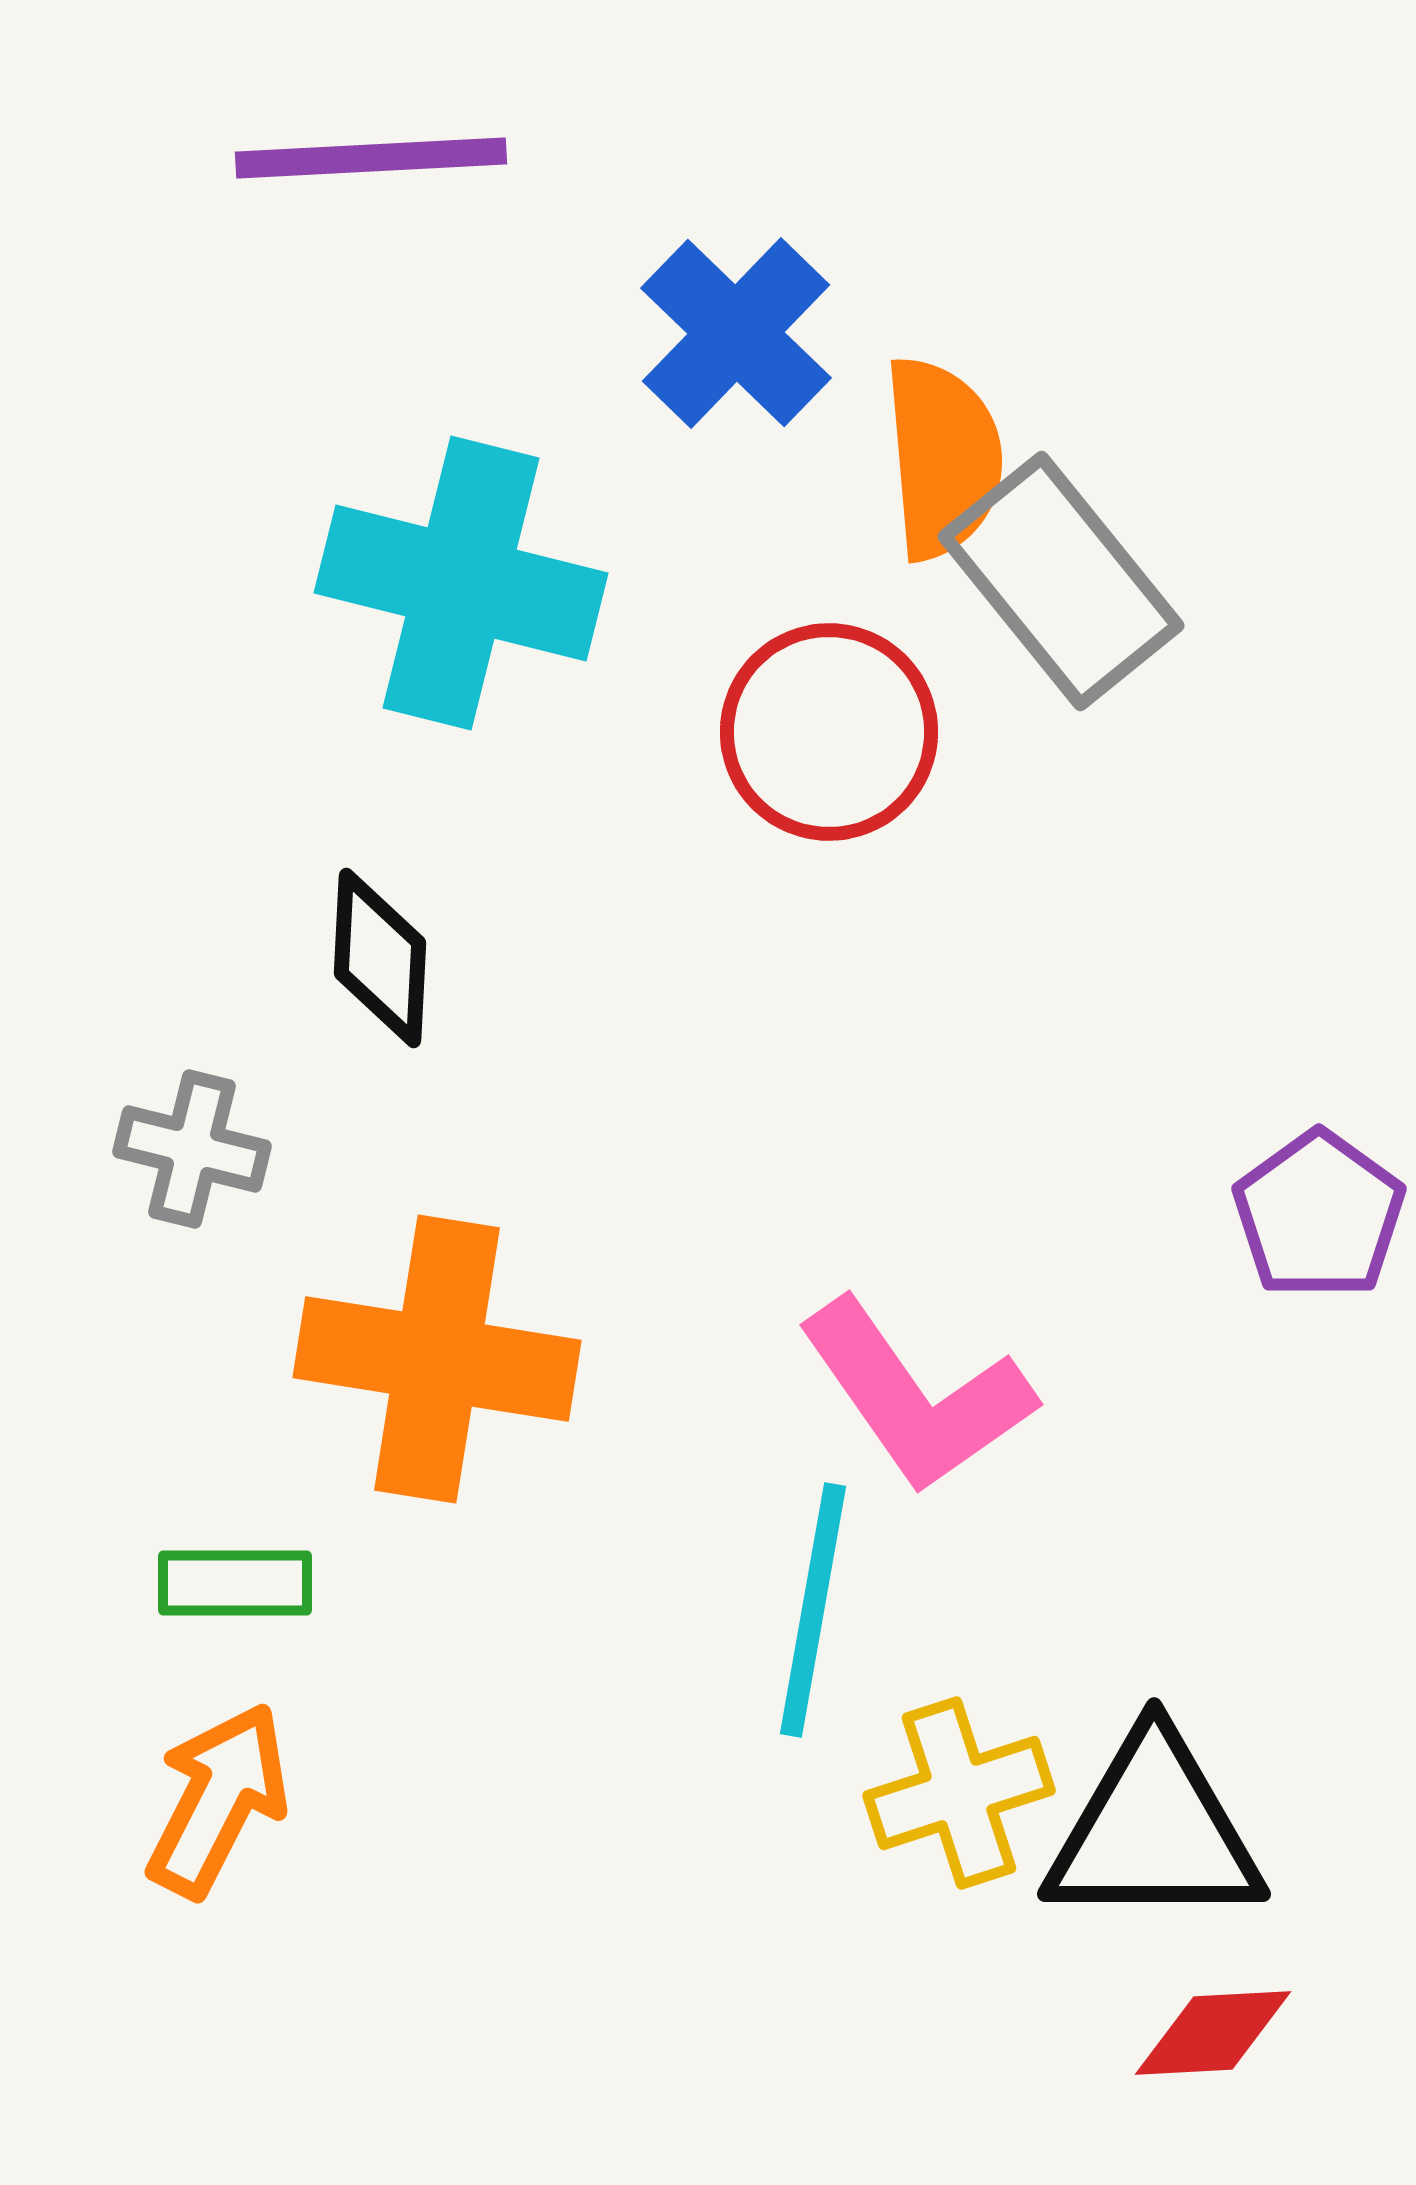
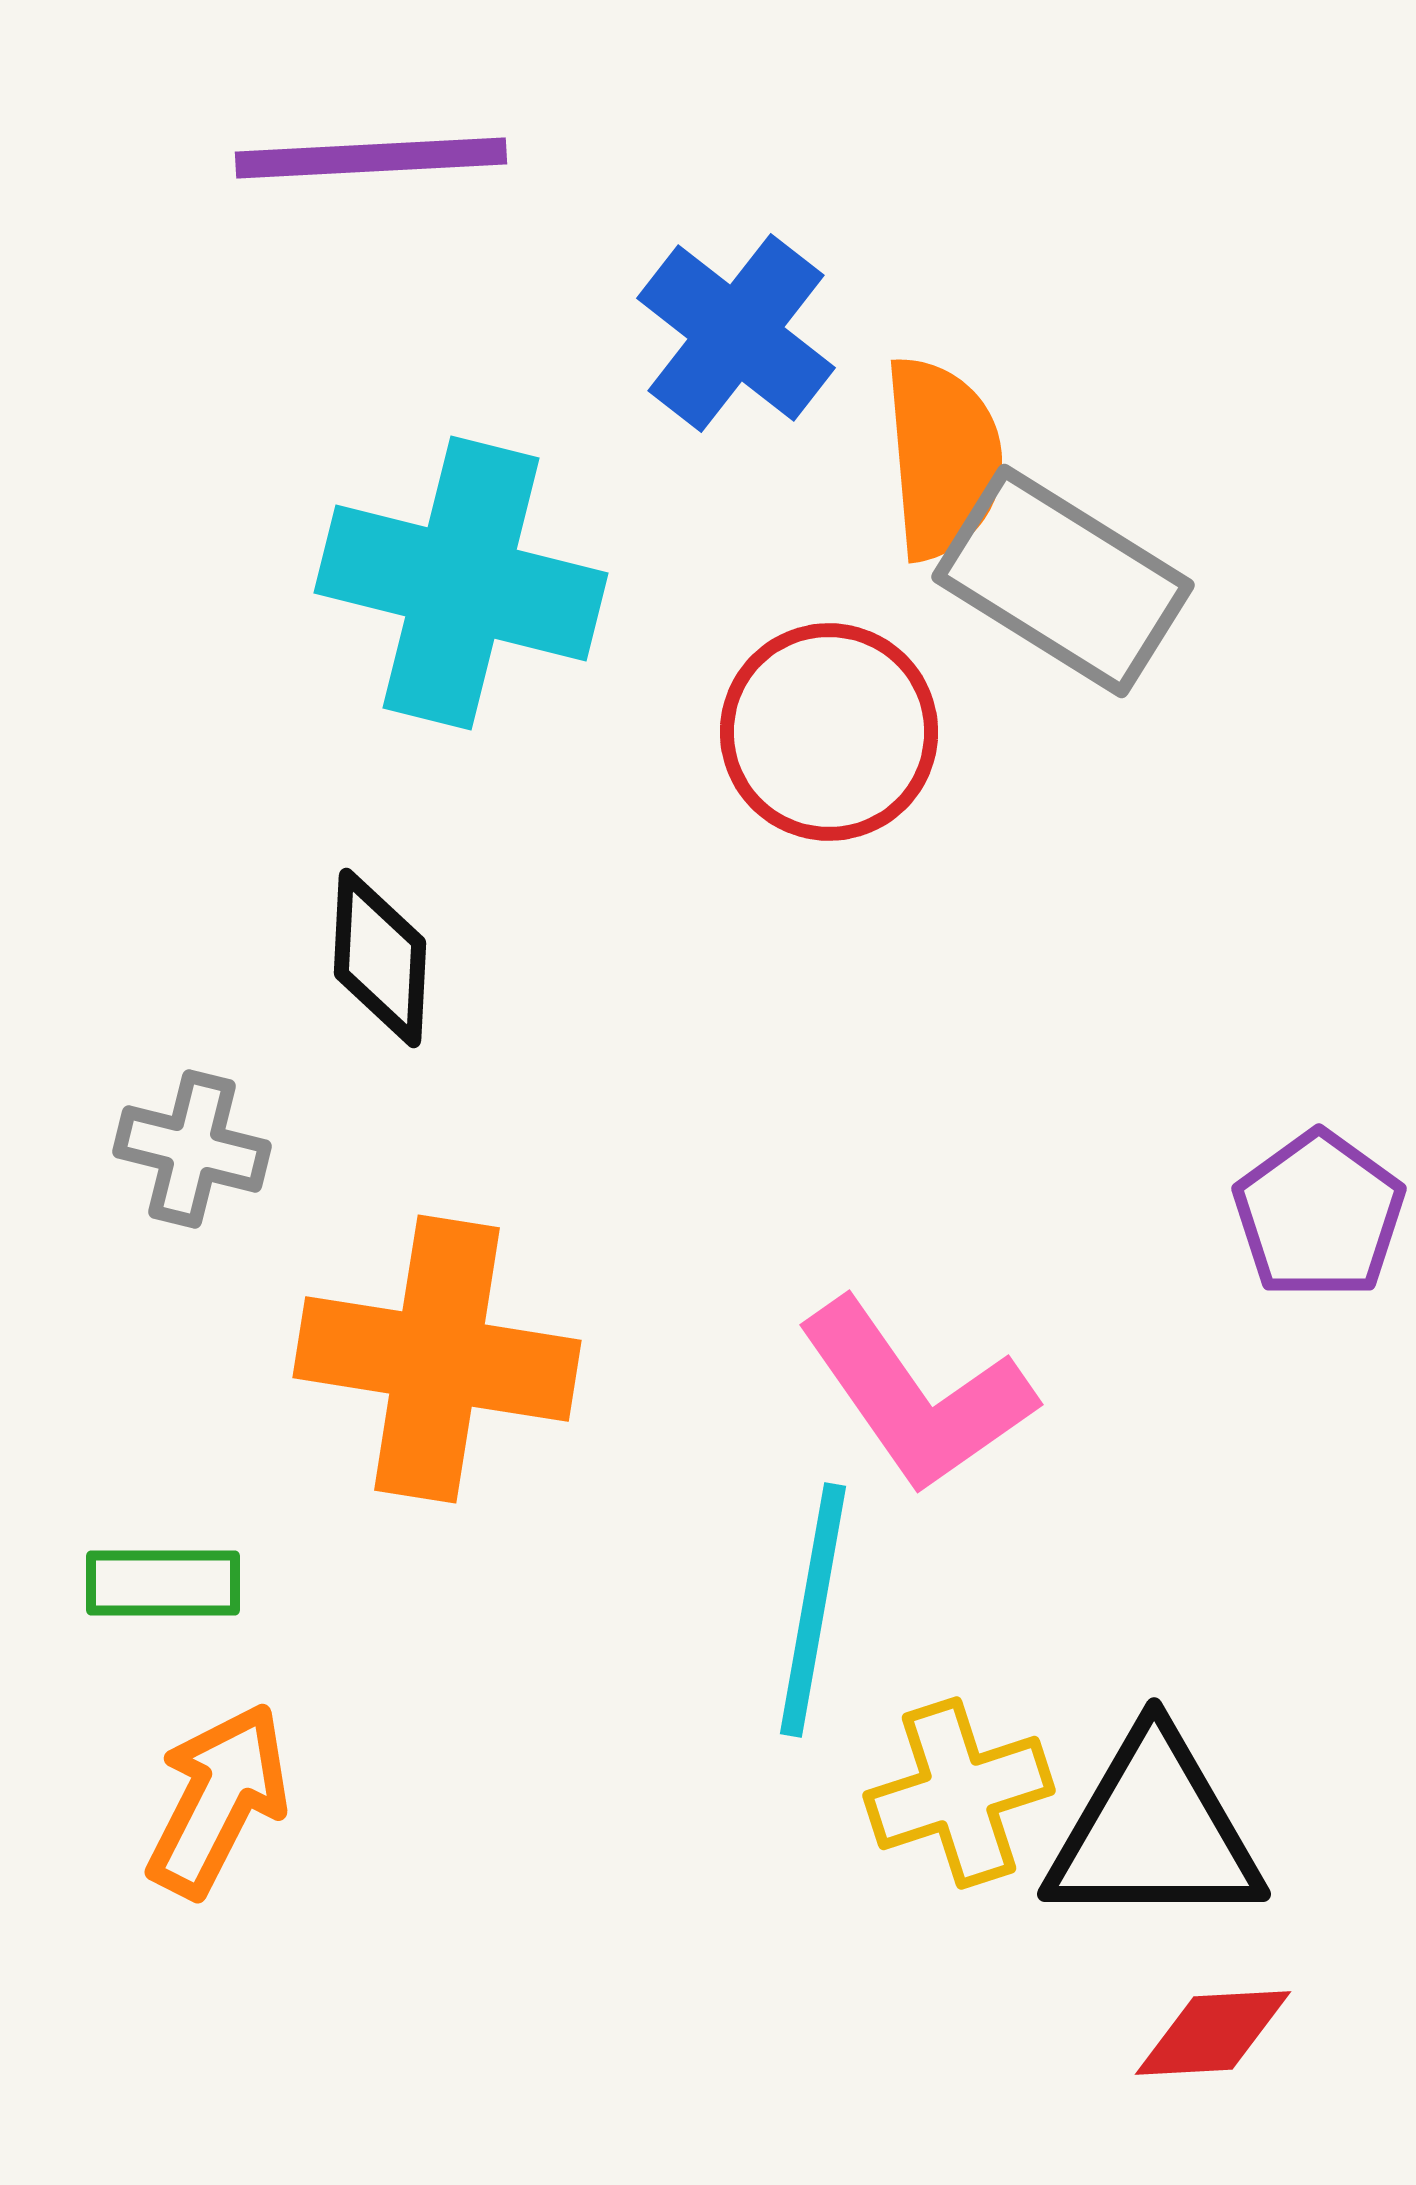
blue cross: rotated 6 degrees counterclockwise
gray rectangle: moved 2 px right; rotated 19 degrees counterclockwise
green rectangle: moved 72 px left
